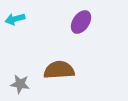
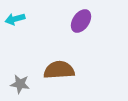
purple ellipse: moved 1 px up
